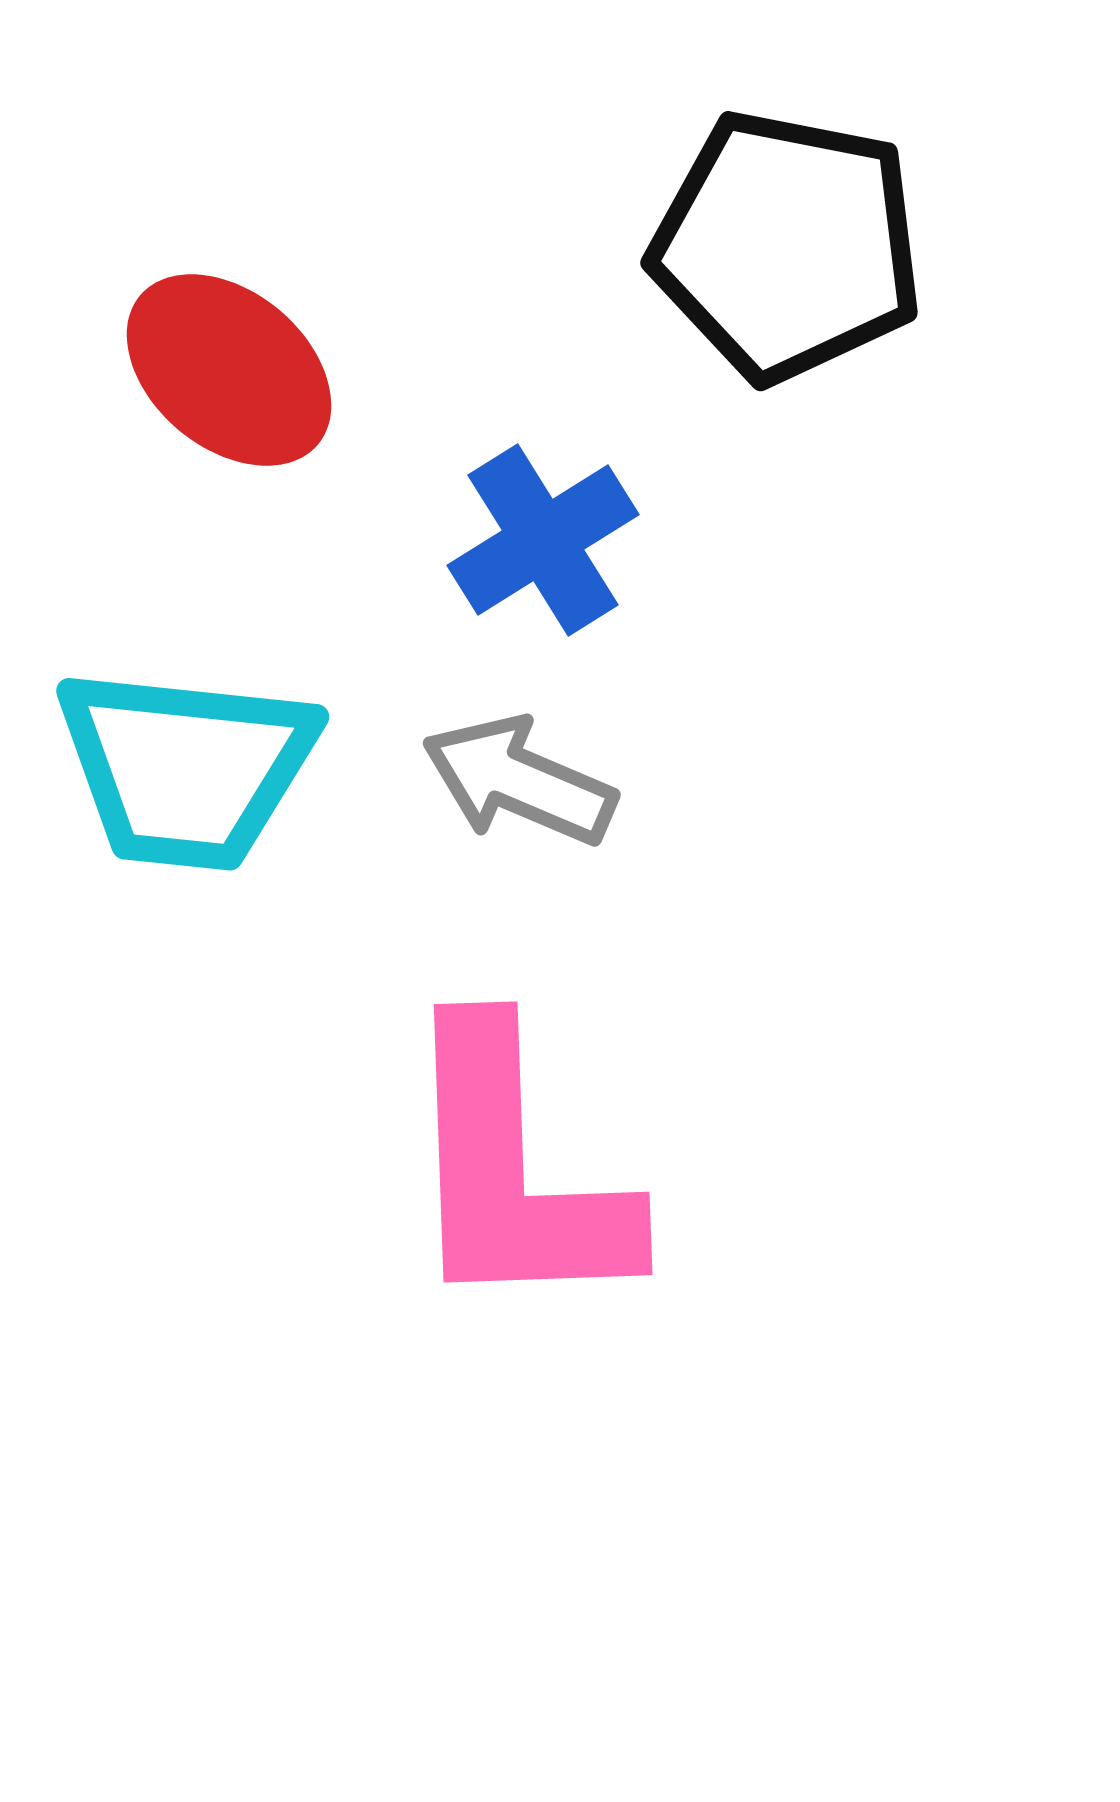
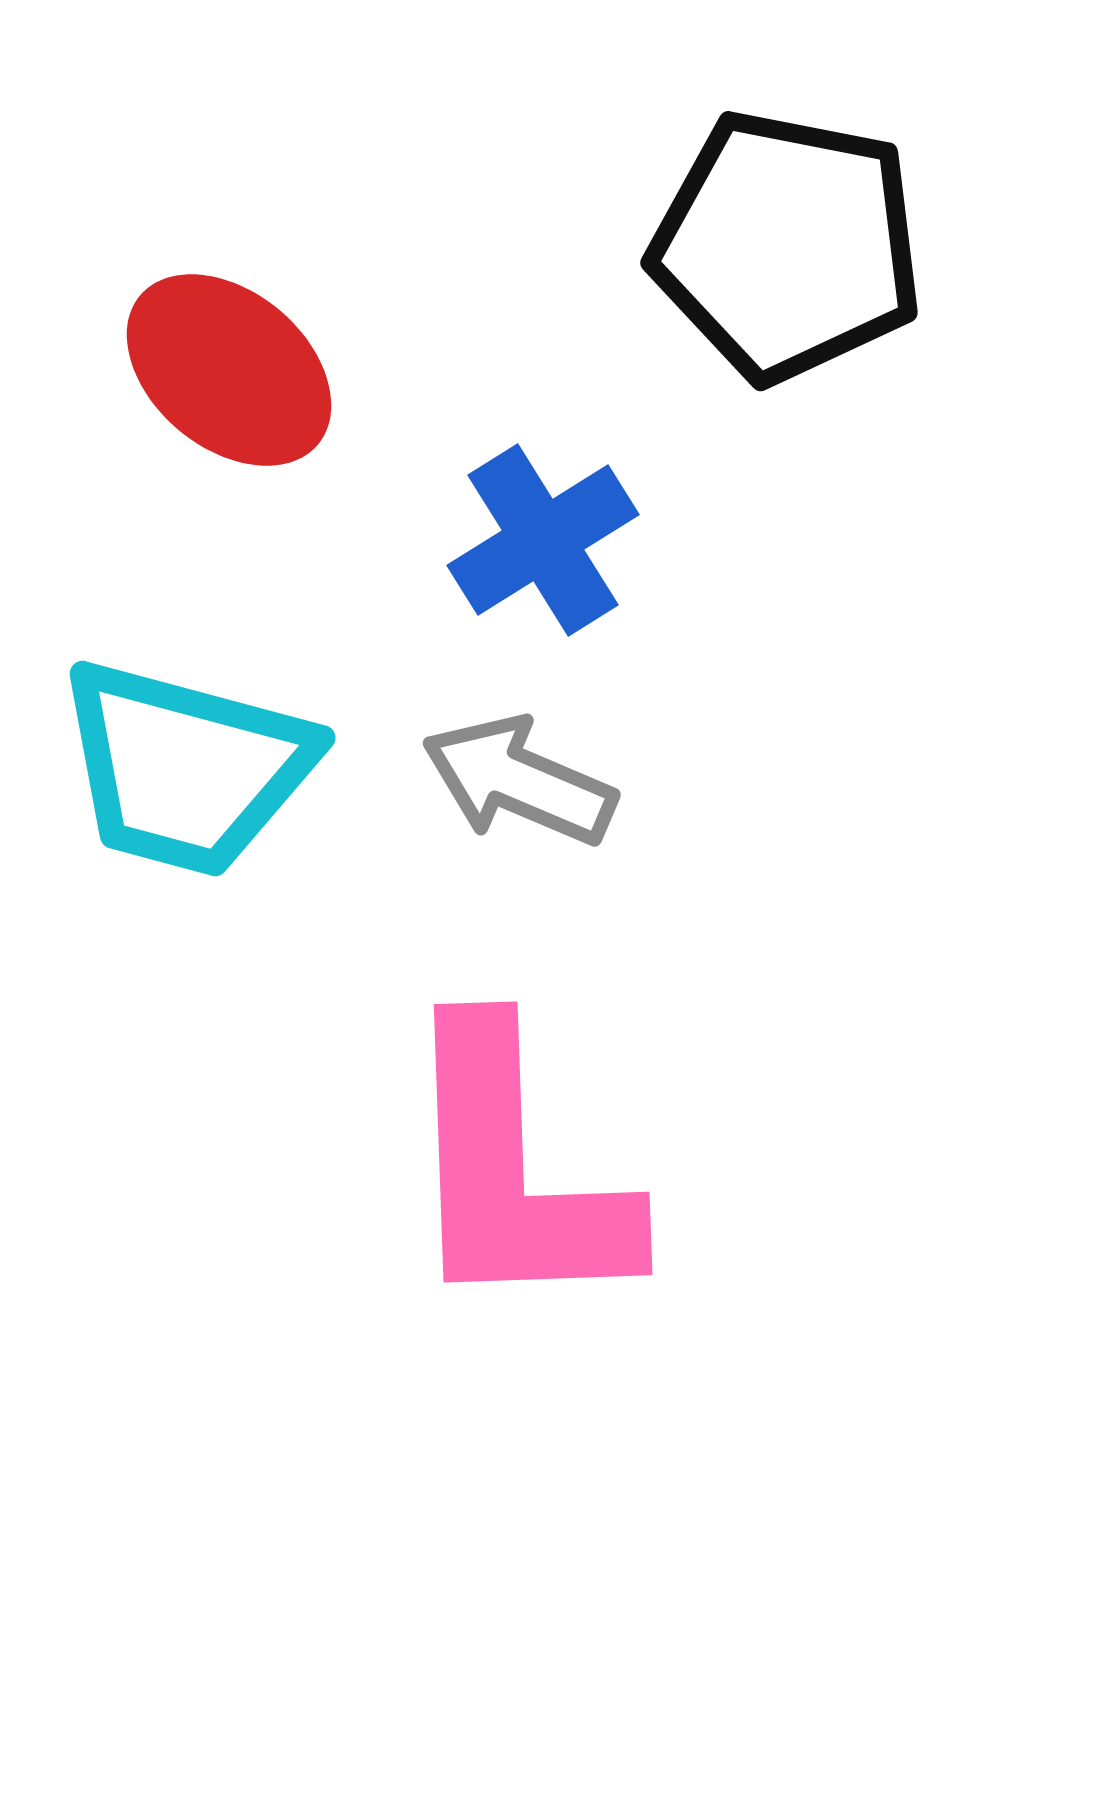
cyan trapezoid: rotated 9 degrees clockwise
